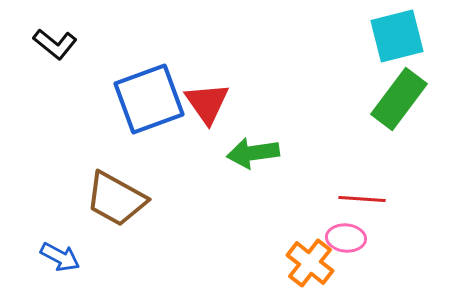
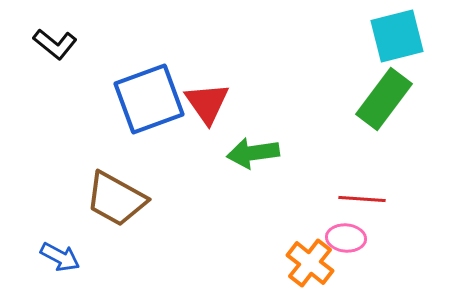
green rectangle: moved 15 px left
